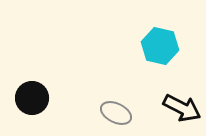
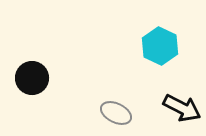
cyan hexagon: rotated 12 degrees clockwise
black circle: moved 20 px up
